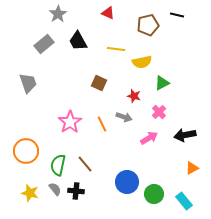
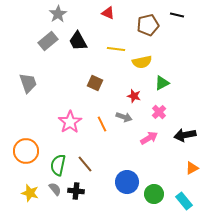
gray rectangle: moved 4 px right, 3 px up
brown square: moved 4 px left
